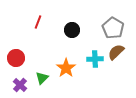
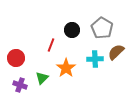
red line: moved 13 px right, 23 px down
gray pentagon: moved 11 px left
purple cross: rotated 24 degrees counterclockwise
